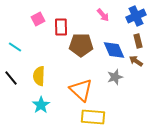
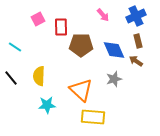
gray star: moved 1 px left, 2 px down
cyan star: moved 6 px right; rotated 30 degrees clockwise
